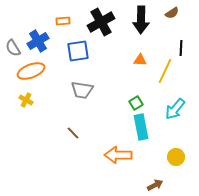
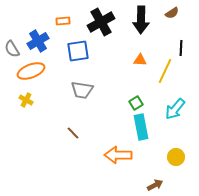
gray semicircle: moved 1 px left, 1 px down
